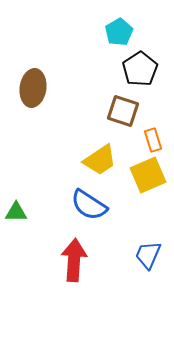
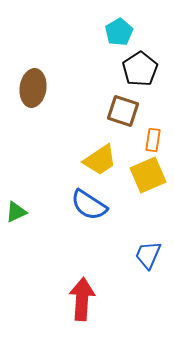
orange rectangle: rotated 25 degrees clockwise
green triangle: rotated 25 degrees counterclockwise
red arrow: moved 8 px right, 39 px down
